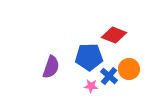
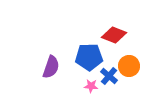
orange circle: moved 3 px up
